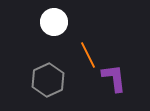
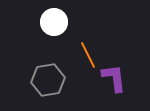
gray hexagon: rotated 16 degrees clockwise
